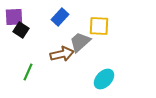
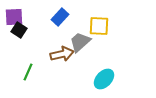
black square: moved 2 px left
